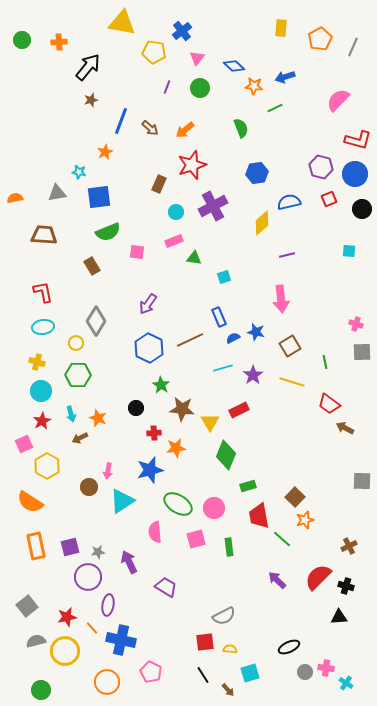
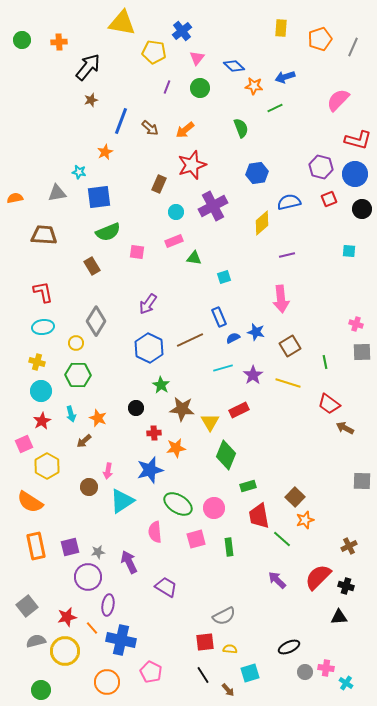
orange pentagon at (320, 39): rotated 10 degrees clockwise
yellow line at (292, 382): moved 4 px left, 1 px down
brown arrow at (80, 438): moved 4 px right, 3 px down; rotated 14 degrees counterclockwise
